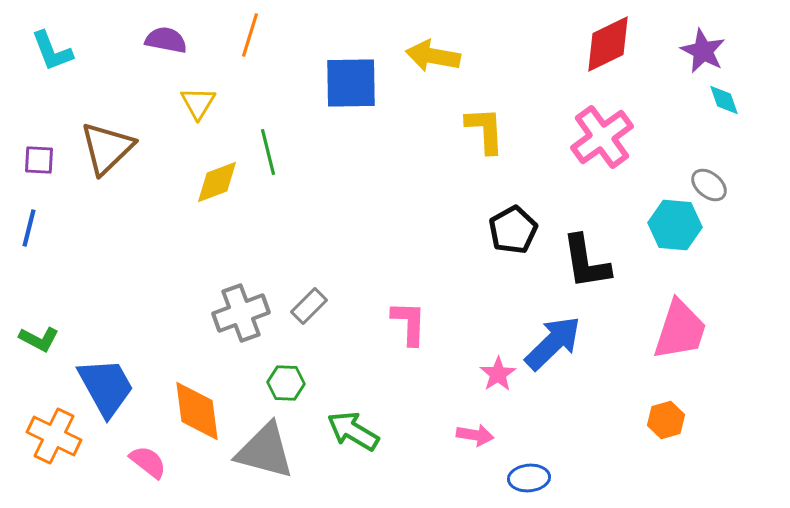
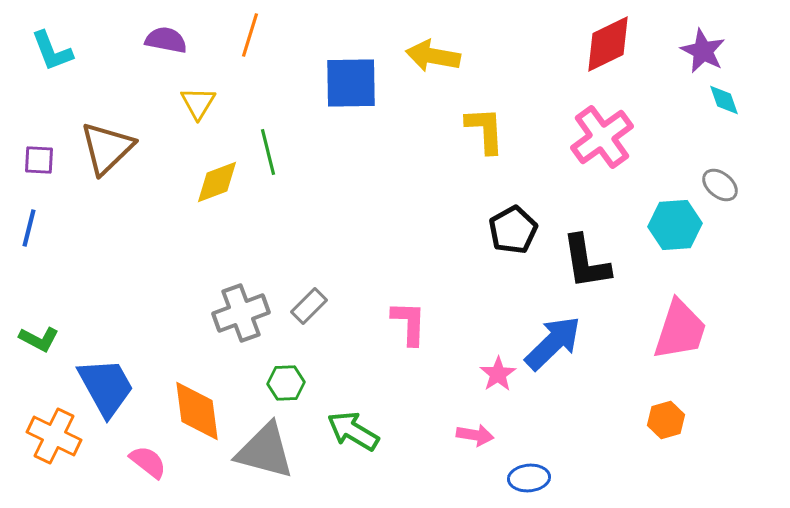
gray ellipse: moved 11 px right
cyan hexagon: rotated 9 degrees counterclockwise
green hexagon: rotated 6 degrees counterclockwise
